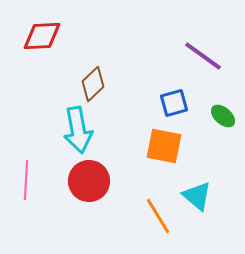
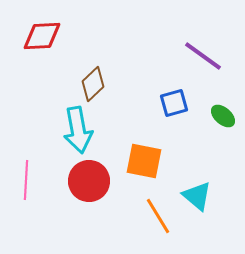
orange square: moved 20 px left, 15 px down
